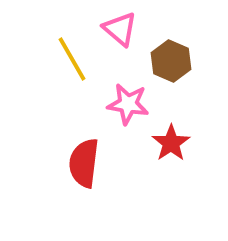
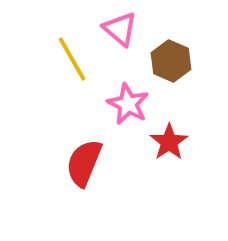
pink star: rotated 18 degrees clockwise
red star: moved 2 px left, 1 px up
red semicircle: rotated 15 degrees clockwise
